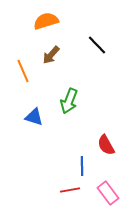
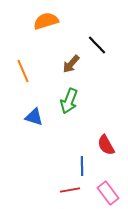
brown arrow: moved 20 px right, 9 px down
